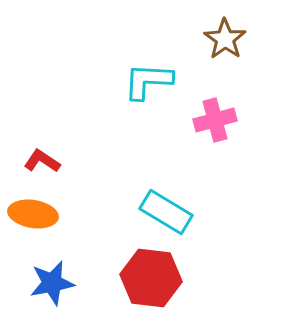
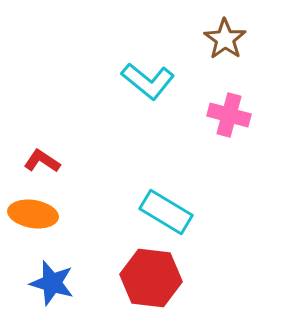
cyan L-shape: rotated 144 degrees counterclockwise
pink cross: moved 14 px right, 5 px up; rotated 30 degrees clockwise
blue star: rotated 27 degrees clockwise
